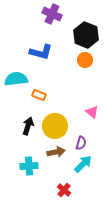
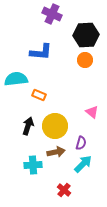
black hexagon: rotated 25 degrees counterclockwise
blue L-shape: rotated 10 degrees counterclockwise
cyan cross: moved 4 px right, 1 px up
